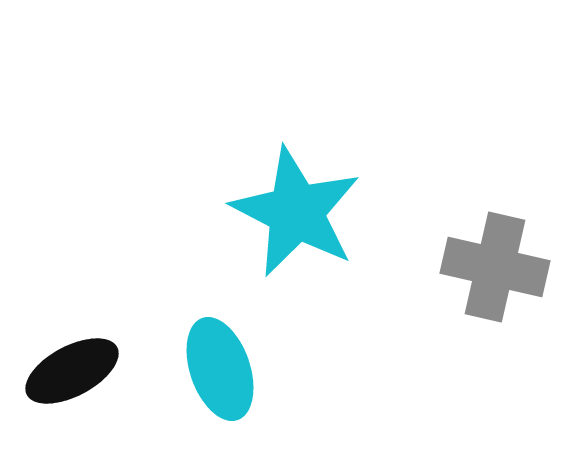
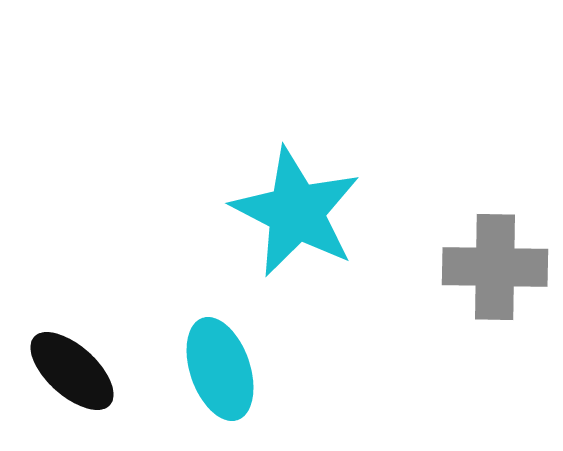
gray cross: rotated 12 degrees counterclockwise
black ellipse: rotated 70 degrees clockwise
